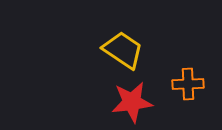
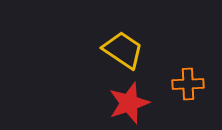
red star: moved 3 px left, 1 px down; rotated 12 degrees counterclockwise
